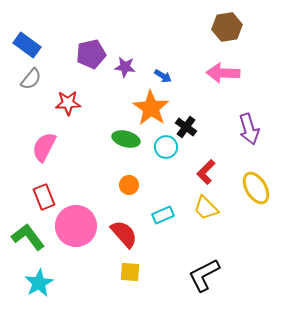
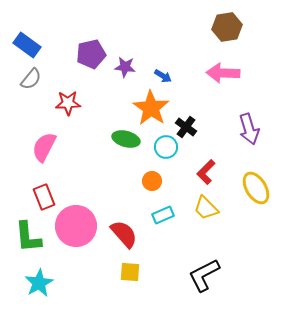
orange circle: moved 23 px right, 4 px up
green L-shape: rotated 148 degrees counterclockwise
